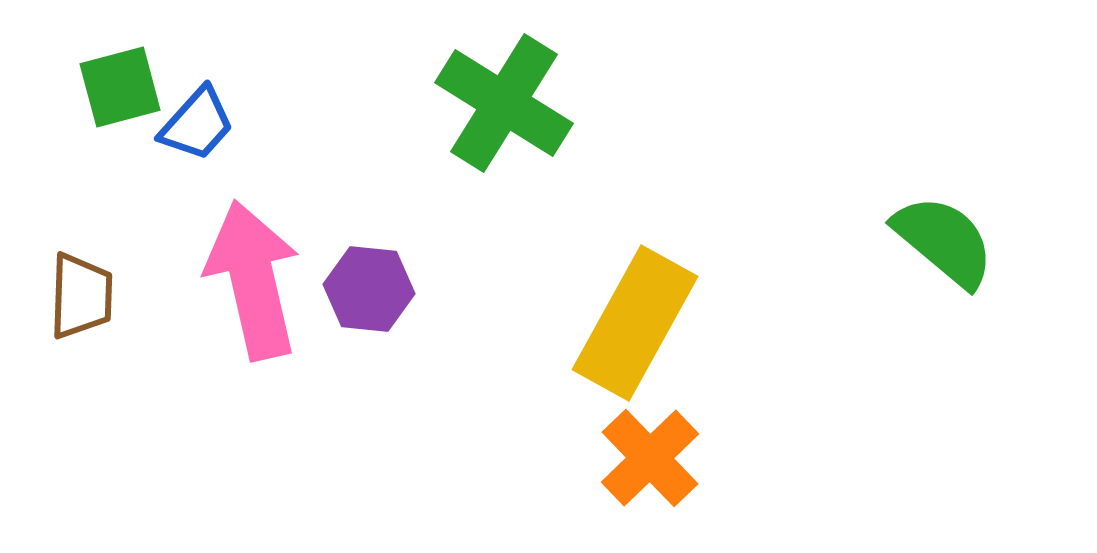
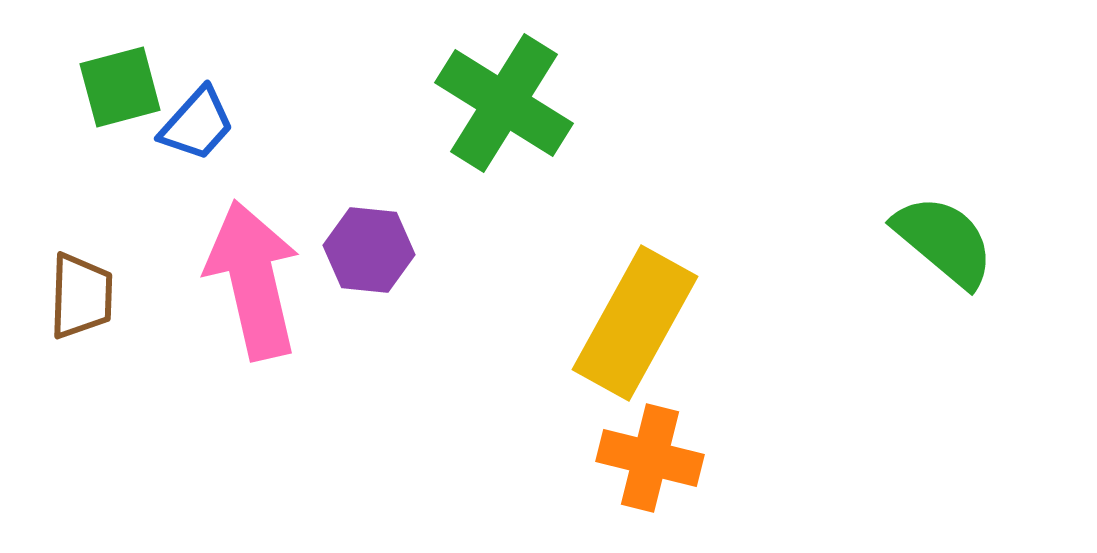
purple hexagon: moved 39 px up
orange cross: rotated 32 degrees counterclockwise
